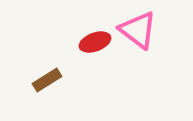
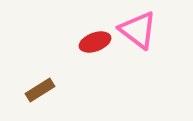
brown rectangle: moved 7 px left, 10 px down
